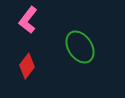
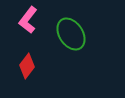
green ellipse: moved 9 px left, 13 px up
